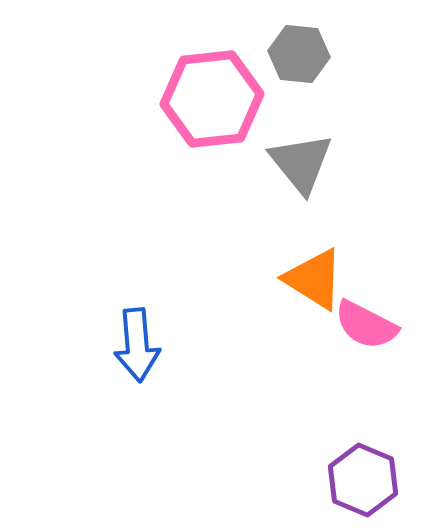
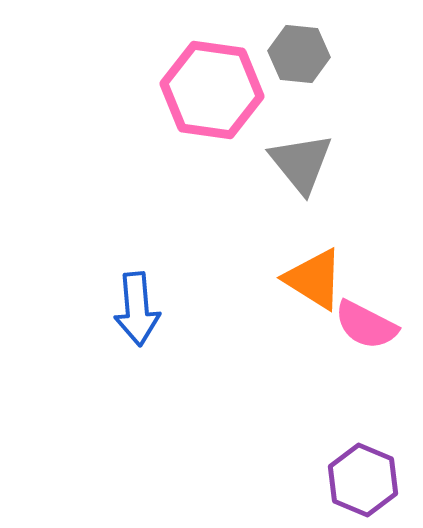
pink hexagon: moved 9 px up; rotated 14 degrees clockwise
blue arrow: moved 36 px up
